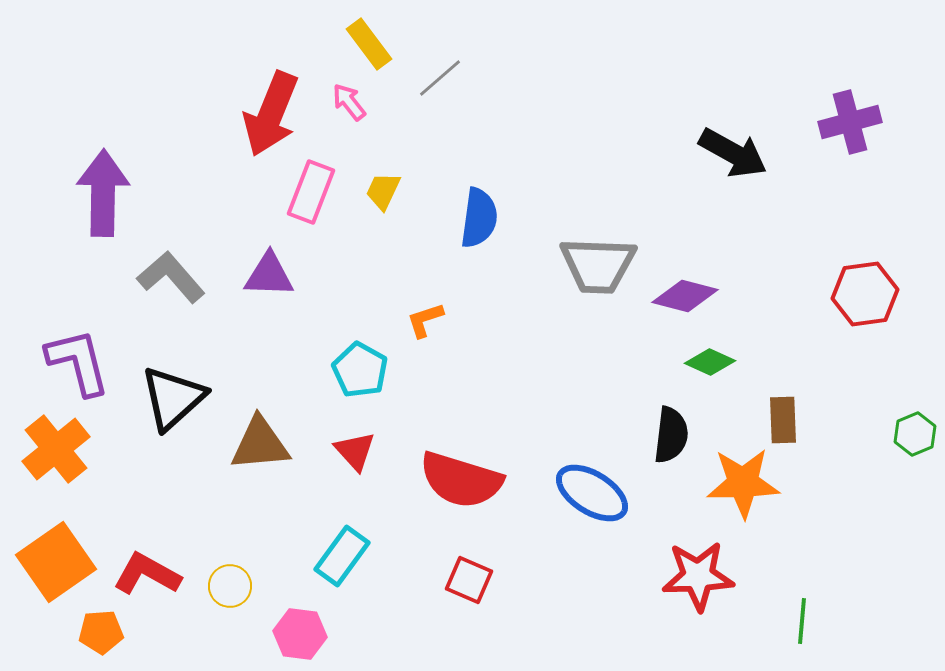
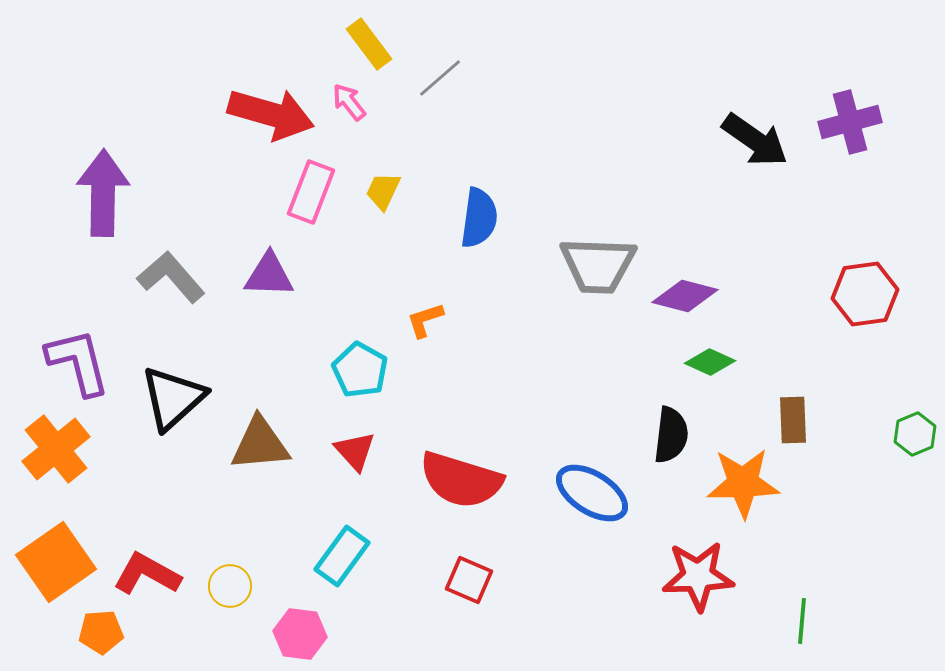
red arrow: rotated 96 degrees counterclockwise
black arrow: moved 22 px right, 13 px up; rotated 6 degrees clockwise
brown rectangle: moved 10 px right
